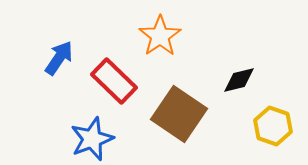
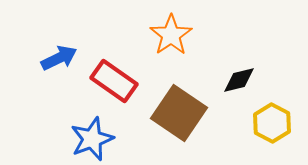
orange star: moved 11 px right, 1 px up
blue arrow: rotated 30 degrees clockwise
red rectangle: rotated 9 degrees counterclockwise
brown square: moved 1 px up
yellow hexagon: moved 1 px left, 3 px up; rotated 9 degrees clockwise
